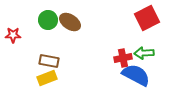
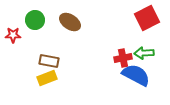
green circle: moved 13 px left
